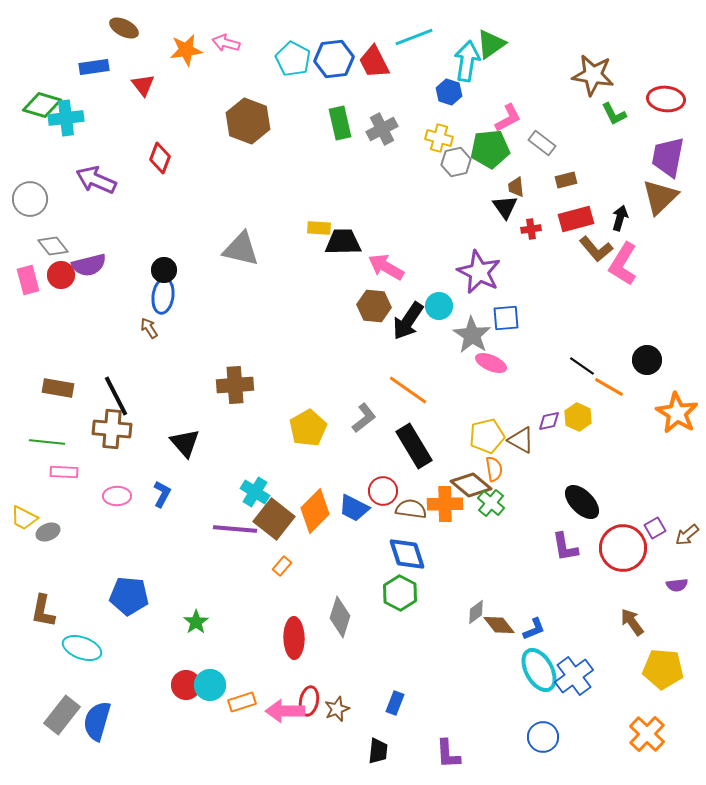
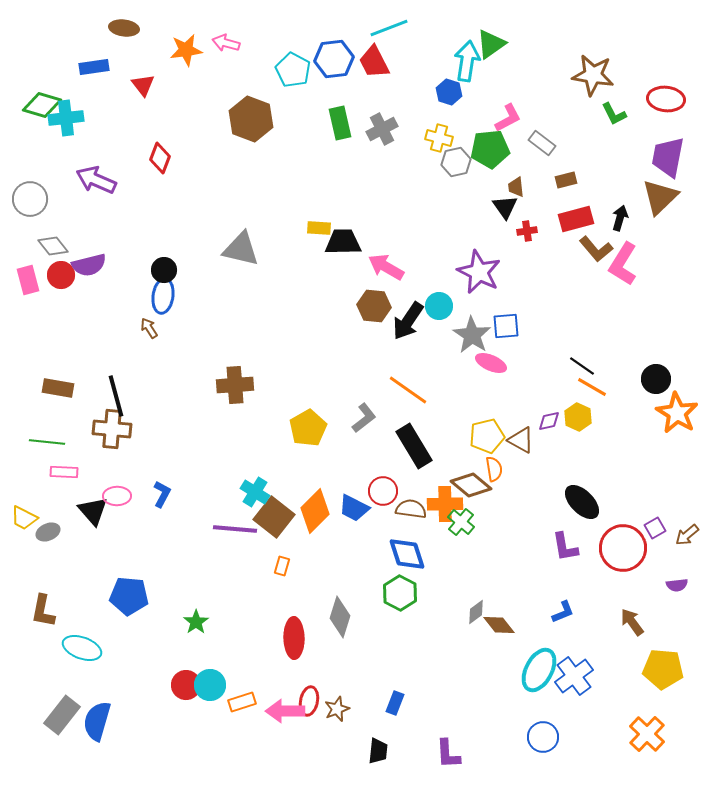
brown ellipse at (124, 28): rotated 20 degrees counterclockwise
cyan line at (414, 37): moved 25 px left, 9 px up
cyan pentagon at (293, 59): moved 11 px down
brown hexagon at (248, 121): moved 3 px right, 2 px up
red cross at (531, 229): moved 4 px left, 2 px down
blue square at (506, 318): moved 8 px down
black circle at (647, 360): moved 9 px right, 19 px down
orange line at (609, 387): moved 17 px left
black line at (116, 396): rotated 12 degrees clockwise
black triangle at (185, 443): moved 92 px left, 68 px down
green cross at (491, 503): moved 30 px left, 19 px down
brown square at (274, 519): moved 2 px up
orange rectangle at (282, 566): rotated 24 degrees counterclockwise
blue L-shape at (534, 629): moved 29 px right, 17 px up
cyan ellipse at (539, 670): rotated 57 degrees clockwise
